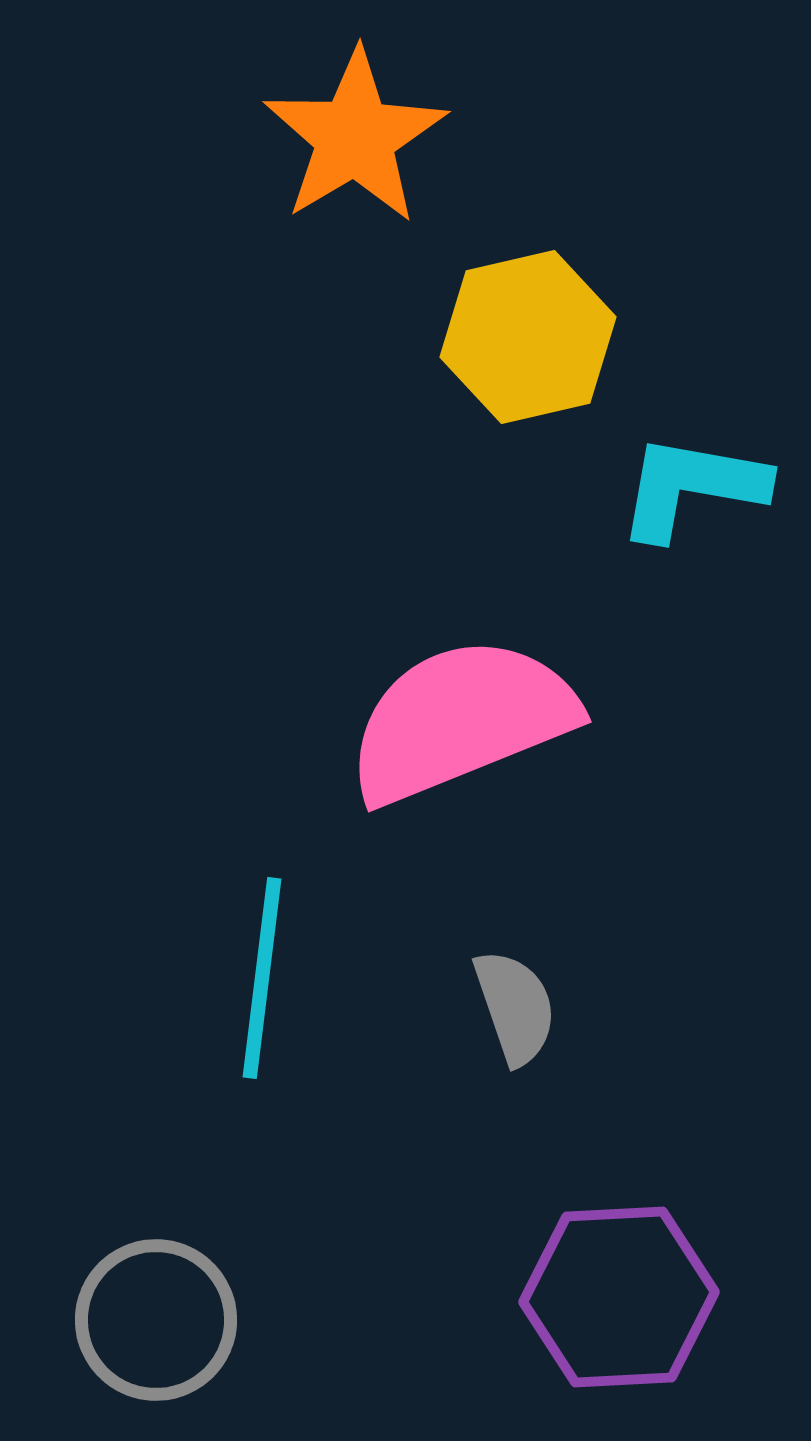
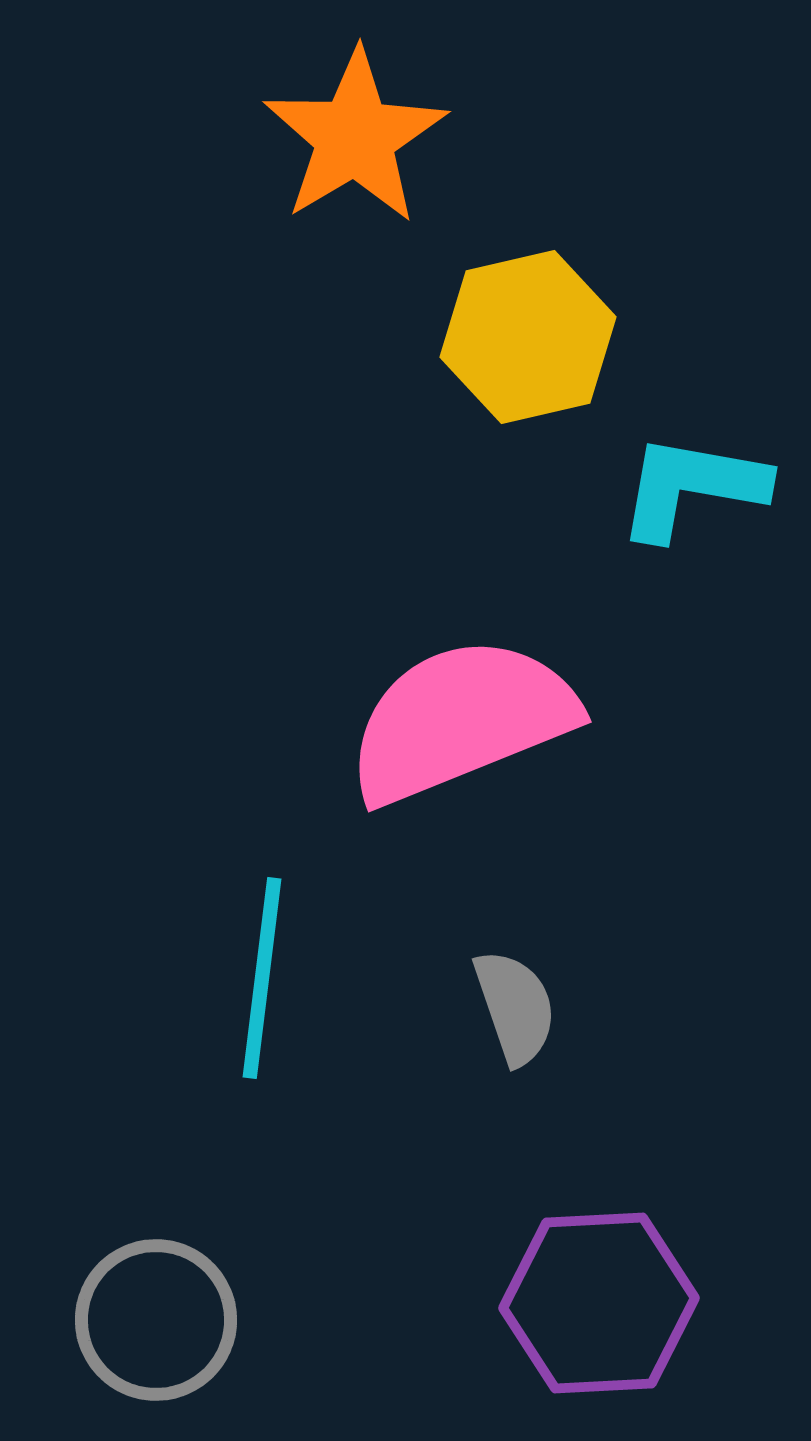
purple hexagon: moved 20 px left, 6 px down
